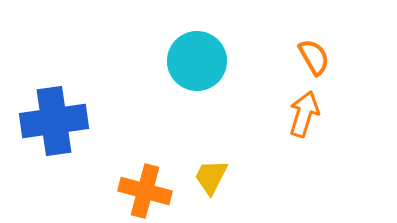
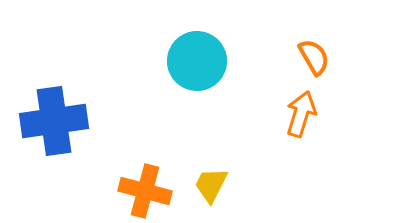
orange arrow: moved 3 px left
yellow trapezoid: moved 8 px down
